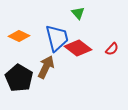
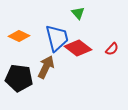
black pentagon: rotated 24 degrees counterclockwise
